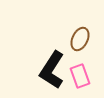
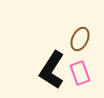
pink rectangle: moved 3 px up
